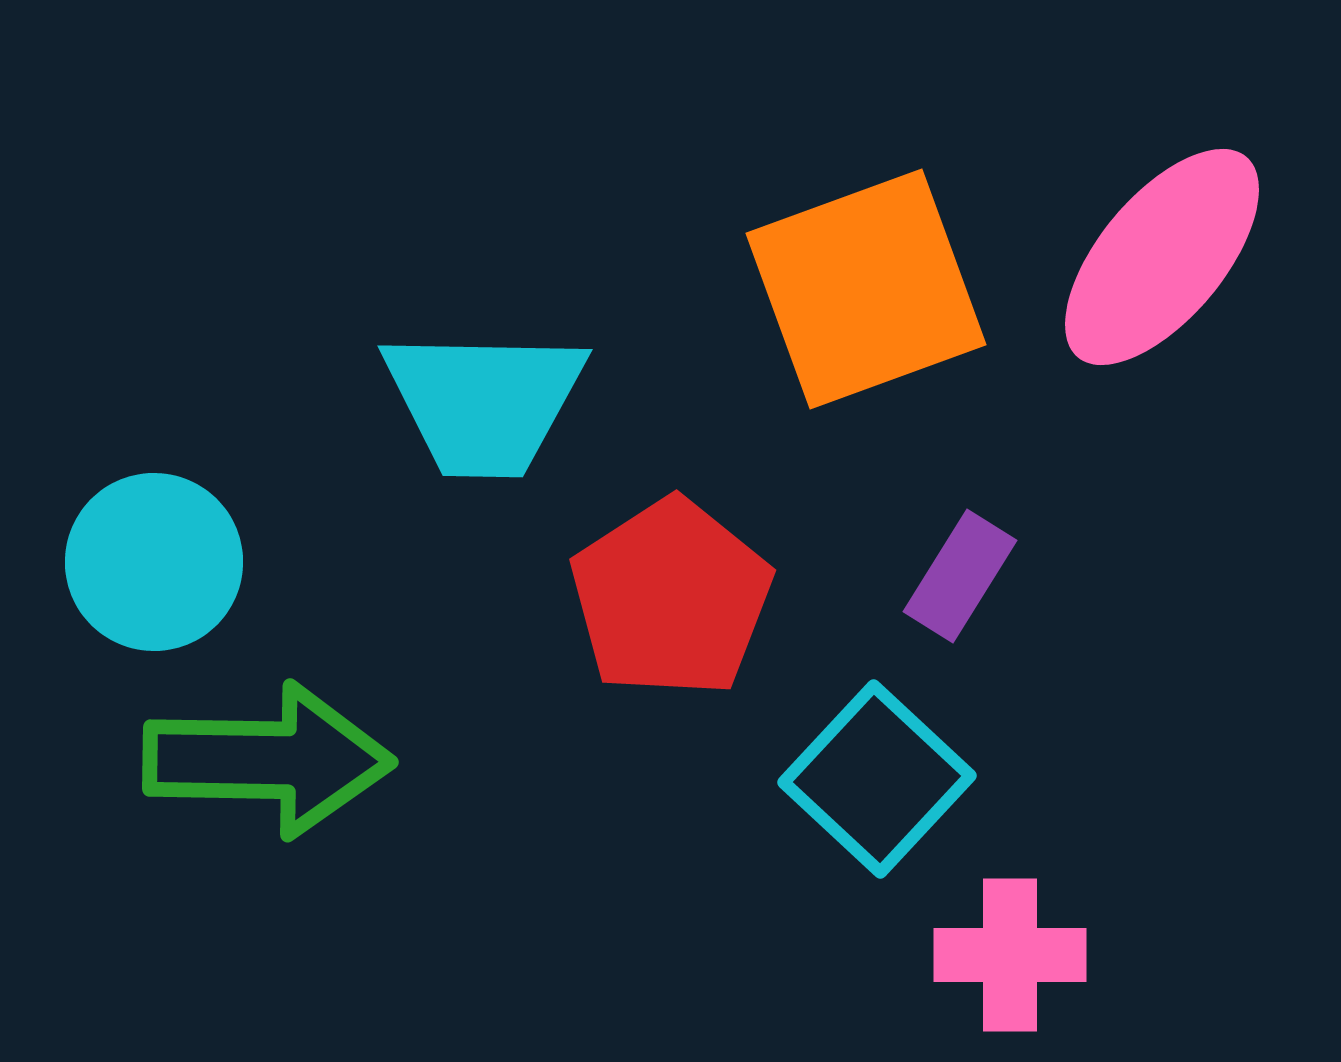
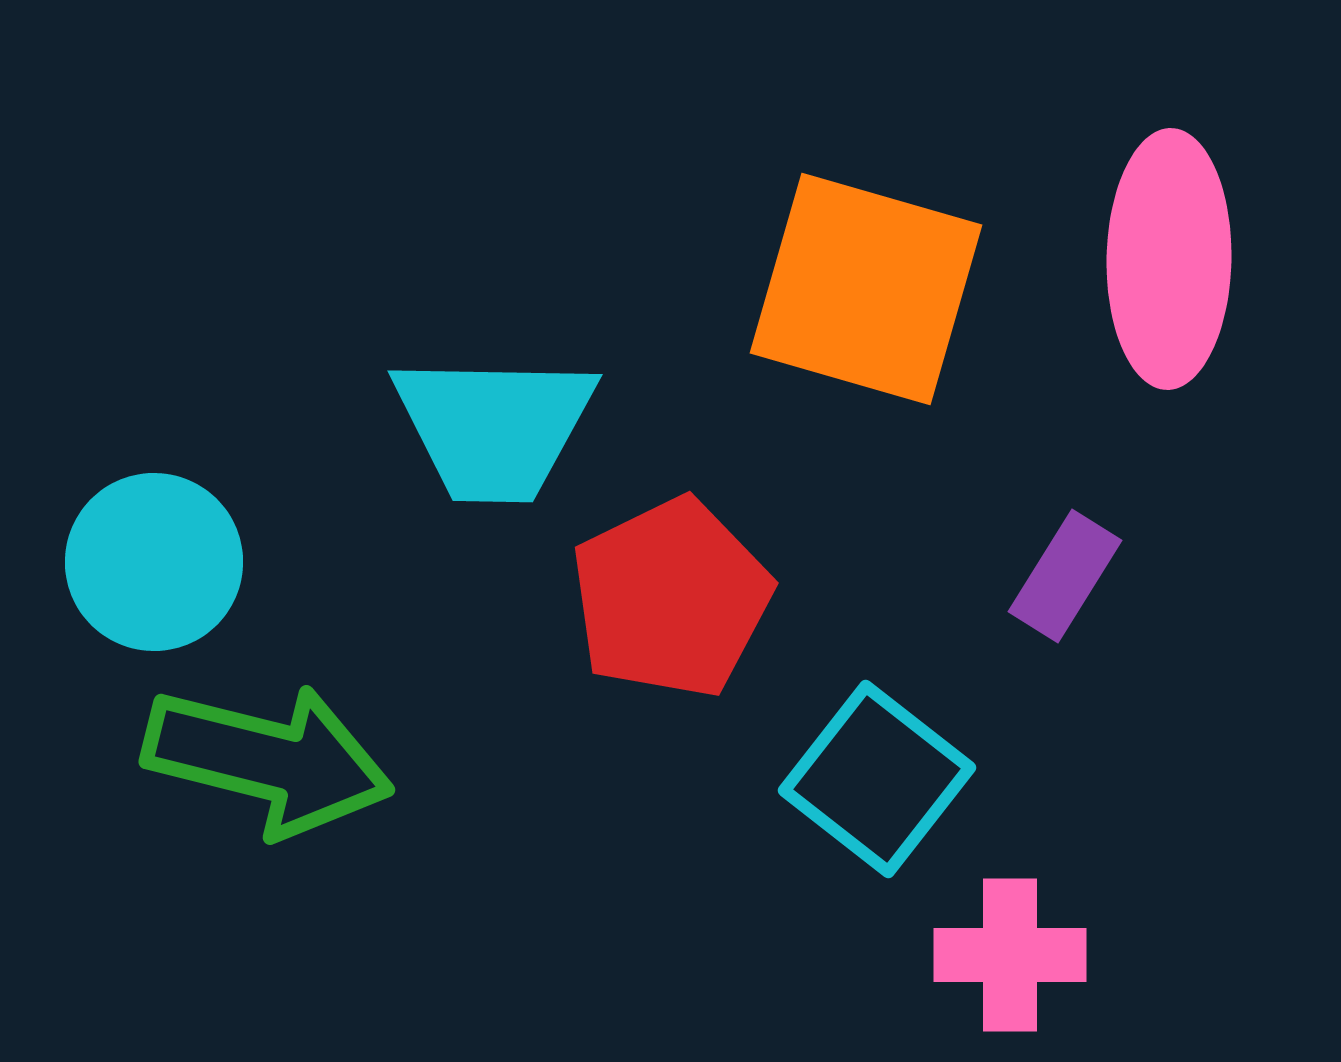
pink ellipse: moved 7 px right, 2 px down; rotated 39 degrees counterclockwise
orange square: rotated 36 degrees clockwise
cyan trapezoid: moved 10 px right, 25 px down
purple rectangle: moved 105 px right
red pentagon: rotated 7 degrees clockwise
green arrow: rotated 13 degrees clockwise
cyan square: rotated 5 degrees counterclockwise
